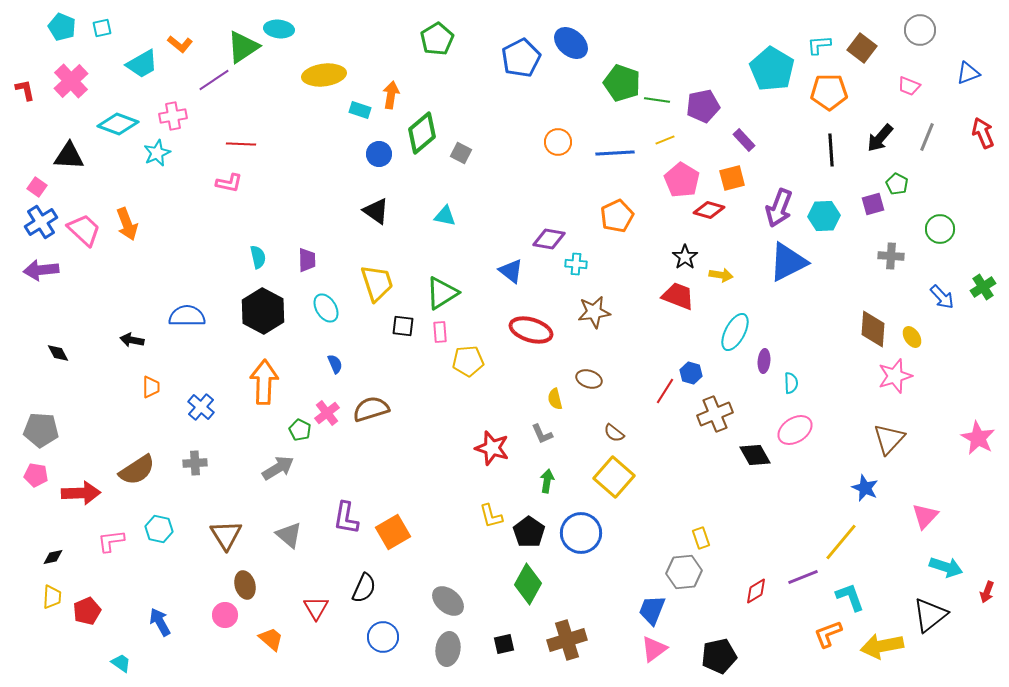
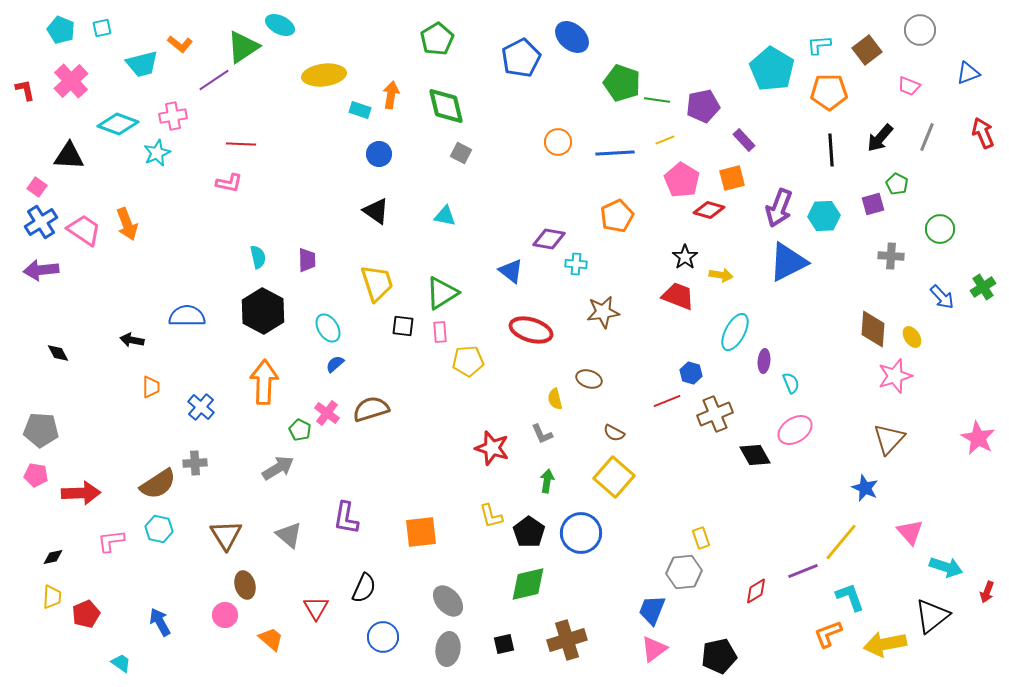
cyan pentagon at (62, 27): moved 1 px left, 3 px down
cyan ellipse at (279, 29): moved 1 px right, 4 px up; rotated 20 degrees clockwise
blue ellipse at (571, 43): moved 1 px right, 6 px up
brown square at (862, 48): moved 5 px right, 2 px down; rotated 16 degrees clockwise
cyan trapezoid at (142, 64): rotated 16 degrees clockwise
green diamond at (422, 133): moved 24 px right, 27 px up; rotated 63 degrees counterclockwise
pink trapezoid at (84, 230): rotated 9 degrees counterclockwise
cyan ellipse at (326, 308): moved 2 px right, 20 px down
brown star at (594, 312): moved 9 px right
blue semicircle at (335, 364): rotated 108 degrees counterclockwise
cyan semicircle at (791, 383): rotated 20 degrees counterclockwise
red line at (665, 391): moved 2 px right, 10 px down; rotated 36 degrees clockwise
pink cross at (327, 413): rotated 15 degrees counterclockwise
brown semicircle at (614, 433): rotated 10 degrees counterclockwise
brown semicircle at (137, 470): moved 21 px right, 14 px down
pink triangle at (925, 516): moved 15 px left, 16 px down; rotated 24 degrees counterclockwise
orange square at (393, 532): moved 28 px right; rotated 24 degrees clockwise
purple line at (803, 577): moved 6 px up
green diamond at (528, 584): rotated 48 degrees clockwise
gray ellipse at (448, 601): rotated 8 degrees clockwise
red pentagon at (87, 611): moved 1 px left, 3 px down
black triangle at (930, 615): moved 2 px right, 1 px down
yellow arrow at (882, 646): moved 3 px right, 2 px up
